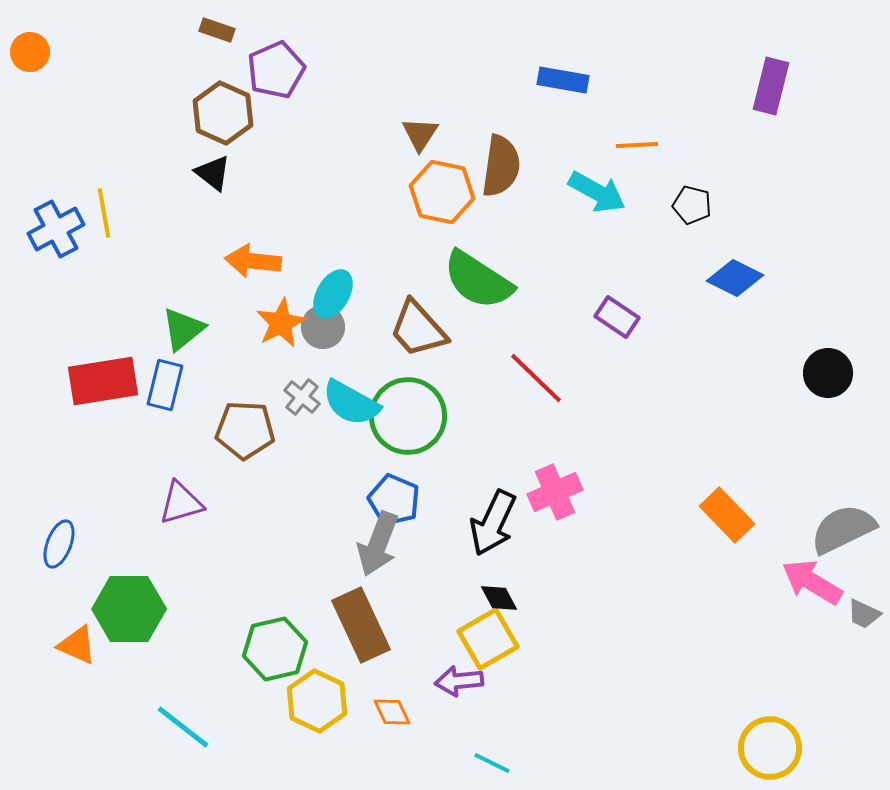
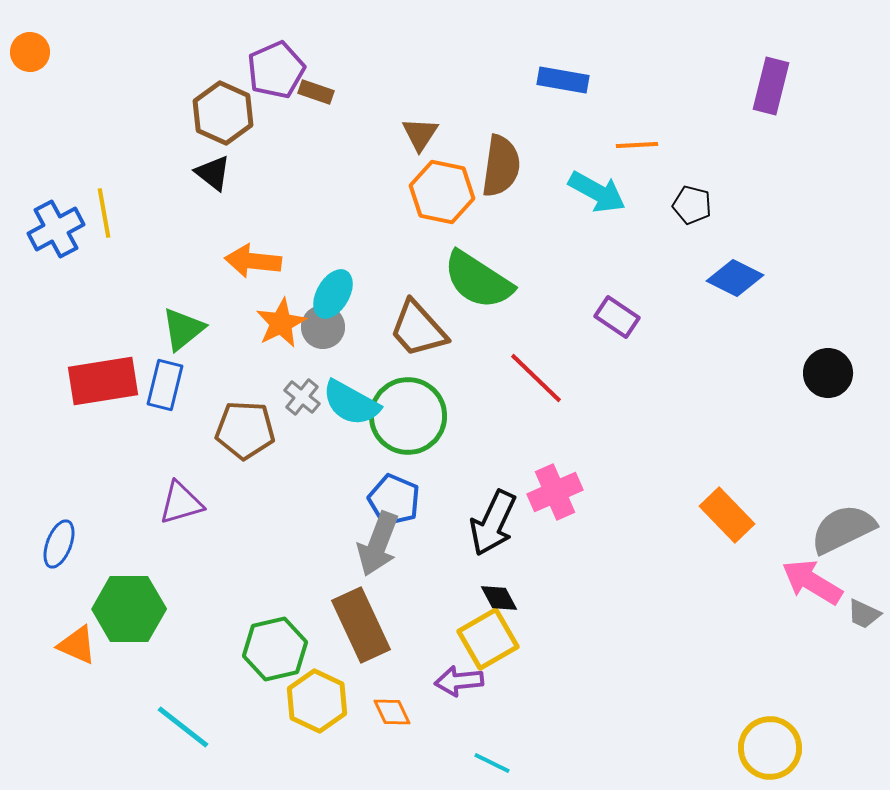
brown rectangle at (217, 30): moved 99 px right, 62 px down
